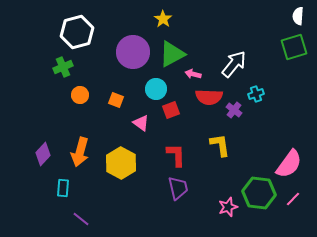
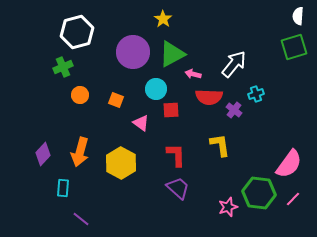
red square: rotated 18 degrees clockwise
purple trapezoid: rotated 35 degrees counterclockwise
